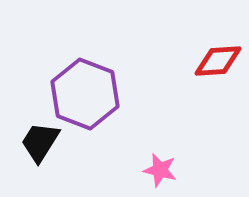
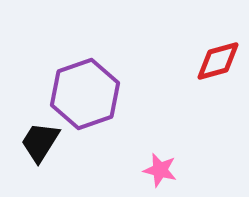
red diamond: rotated 12 degrees counterclockwise
purple hexagon: rotated 20 degrees clockwise
